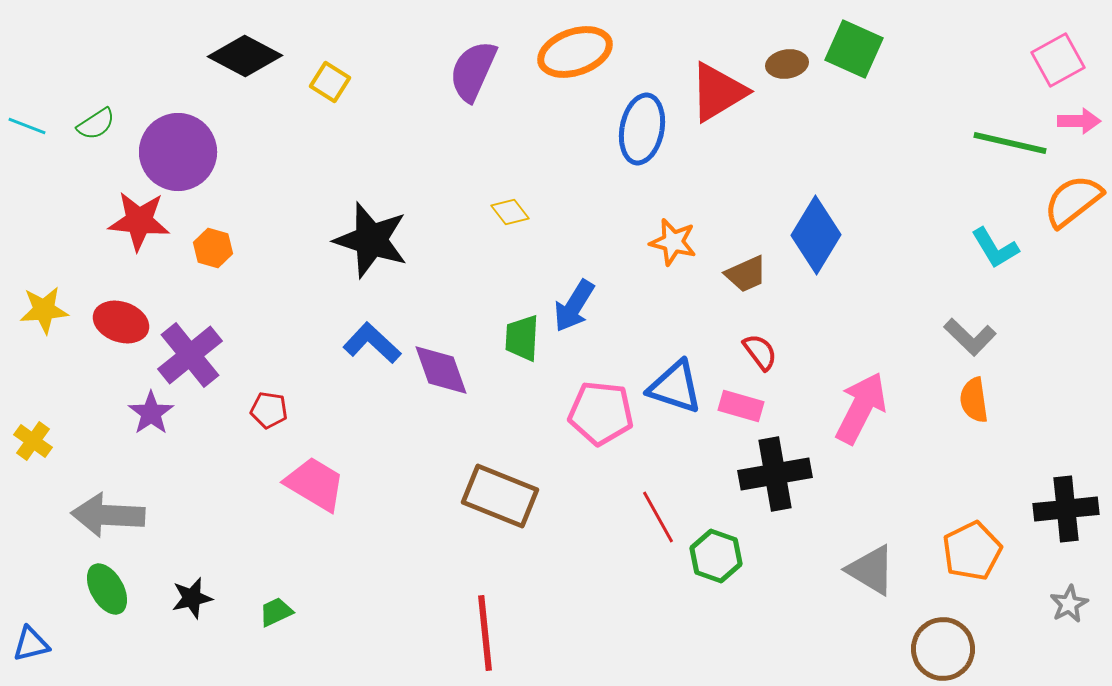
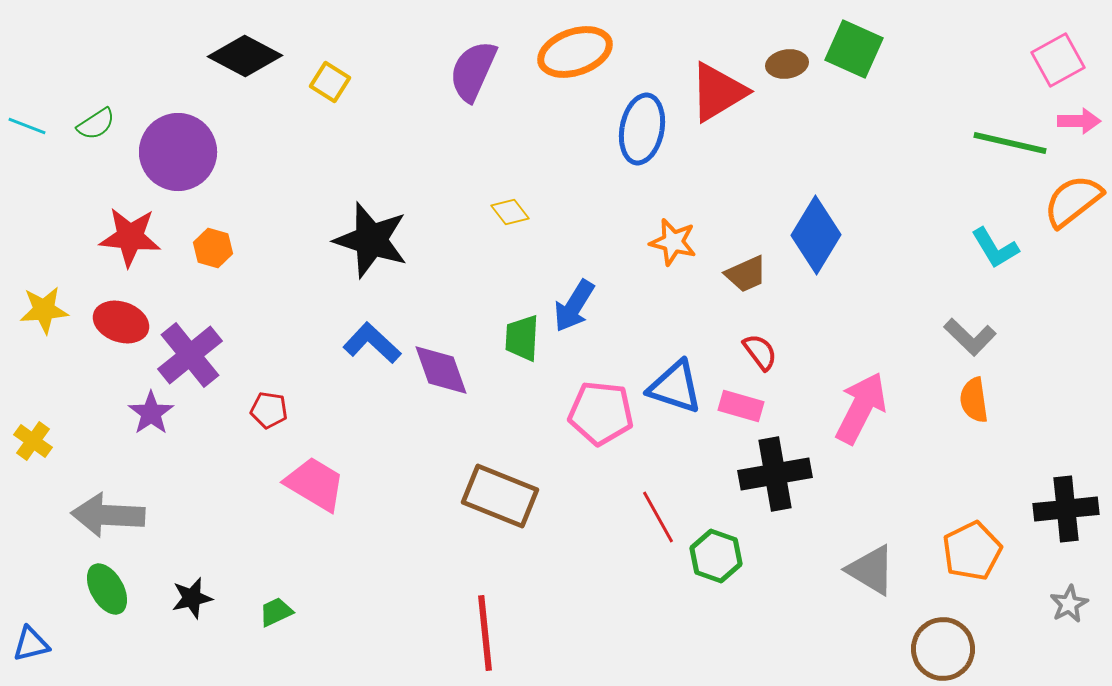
red star at (139, 221): moved 9 px left, 16 px down
